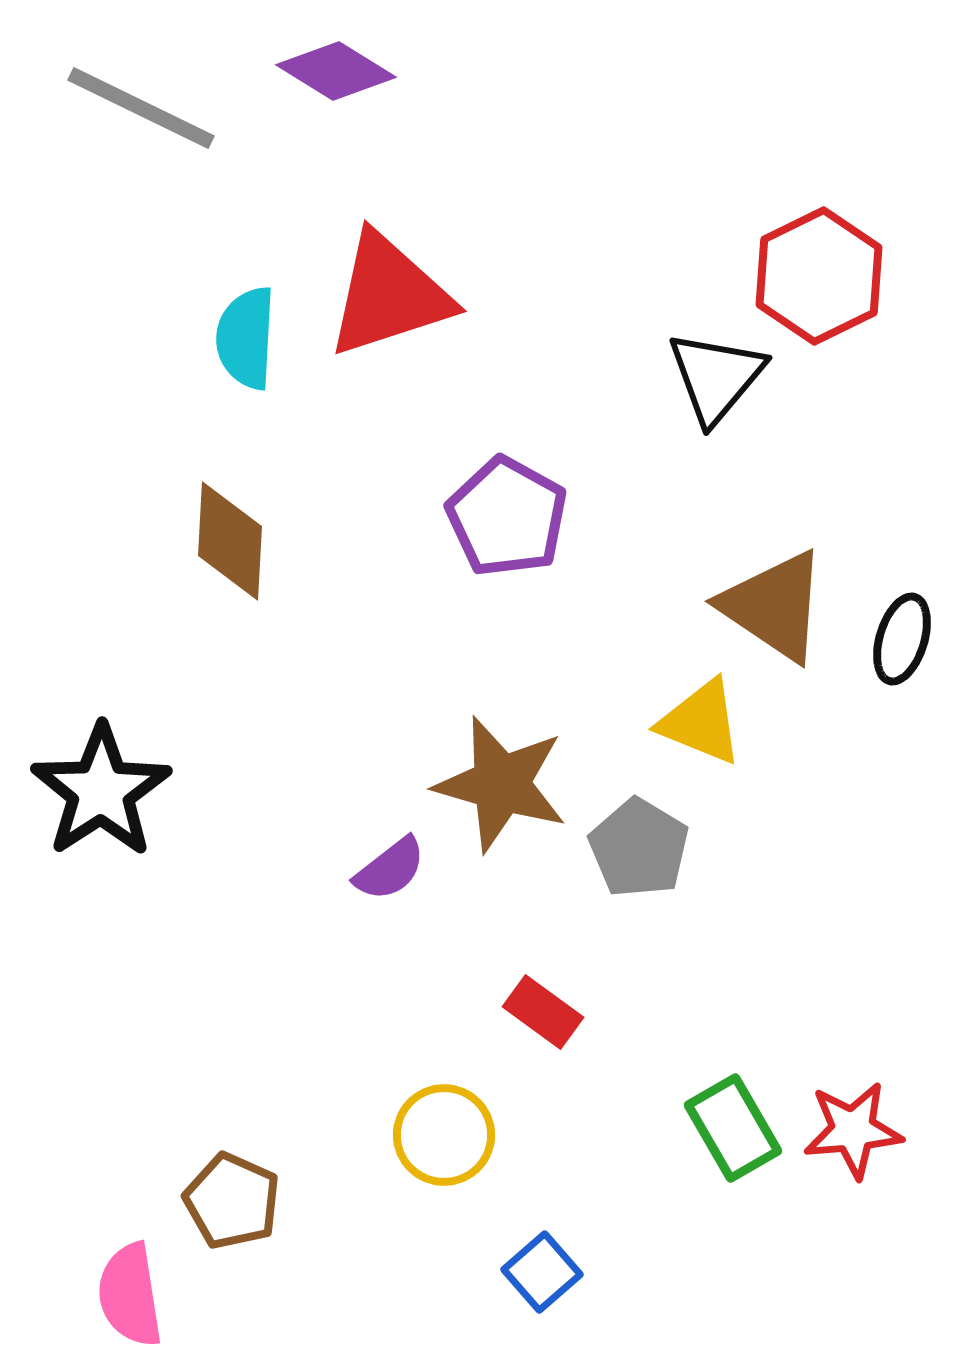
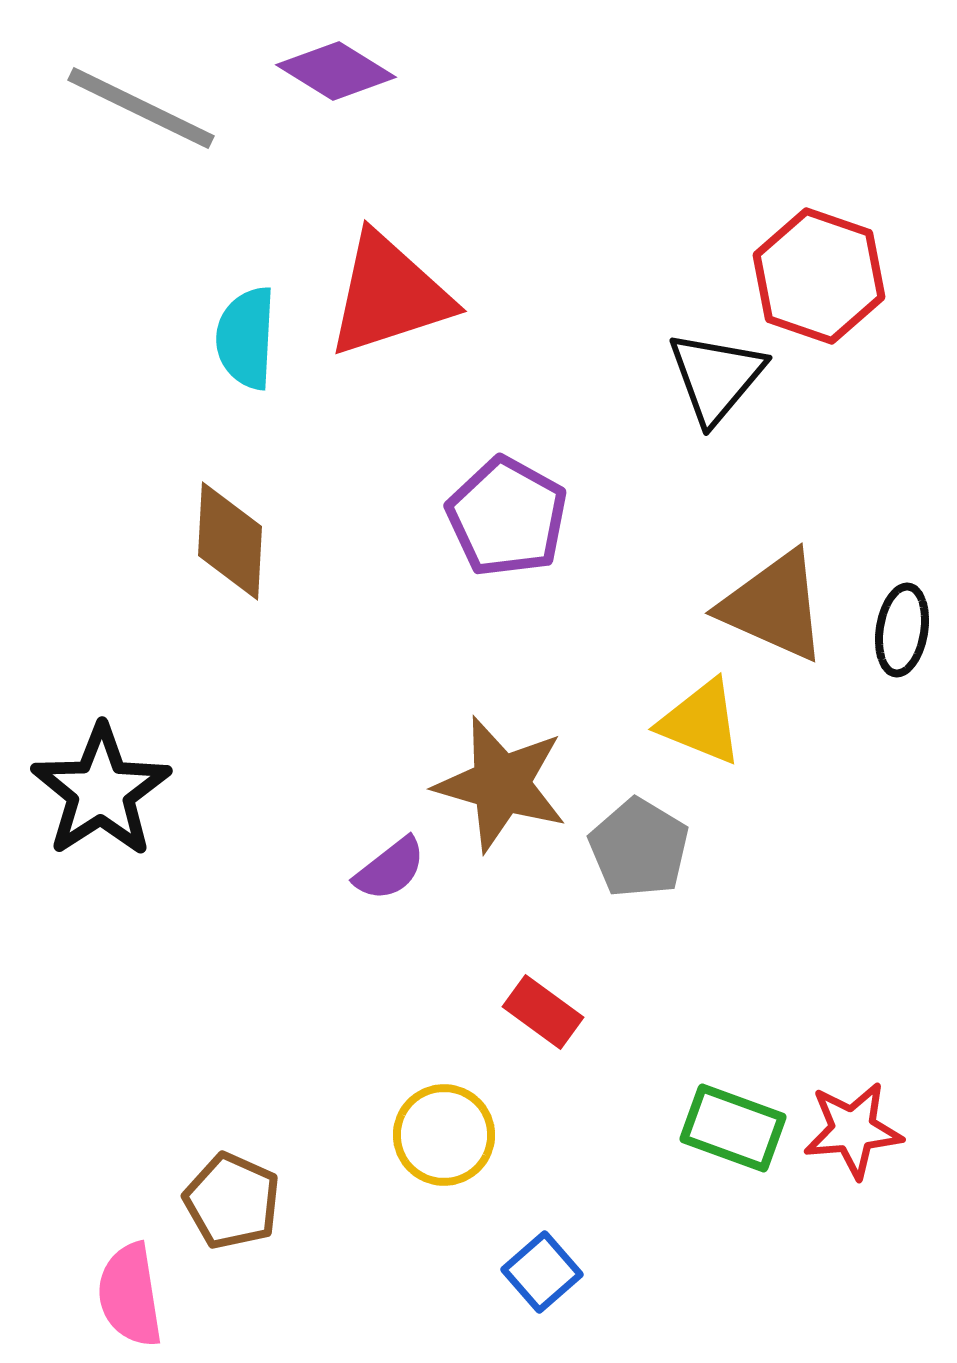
red hexagon: rotated 15 degrees counterclockwise
brown triangle: rotated 10 degrees counterclockwise
black ellipse: moved 9 px up; rotated 8 degrees counterclockwise
green rectangle: rotated 40 degrees counterclockwise
